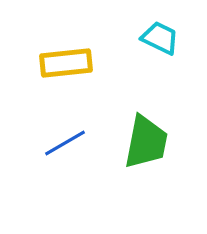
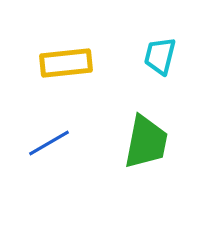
cyan trapezoid: moved 18 px down; rotated 102 degrees counterclockwise
blue line: moved 16 px left
